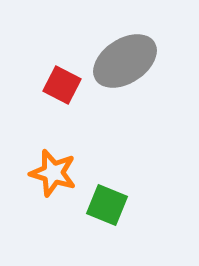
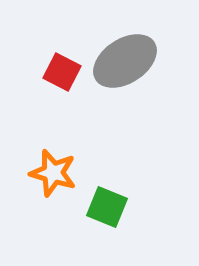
red square: moved 13 px up
green square: moved 2 px down
